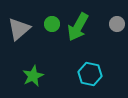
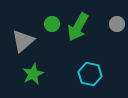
gray triangle: moved 4 px right, 12 px down
green star: moved 2 px up
